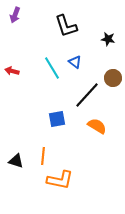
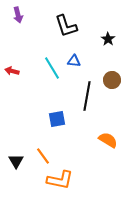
purple arrow: moved 3 px right; rotated 35 degrees counterclockwise
black star: rotated 24 degrees clockwise
blue triangle: moved 1 px left, 1 px up; rotated 32 degrees counterclockwise
brown circle: moved 1 px left, 2 px down
black line: moved 1 px down; rotated 32 degrees counterclockwise
orange semicircle: moved 11 px right, 14 px down
orange line: rotated 42 degrees counterclockwise
black triangle: rotated 42 degrees clockwise
